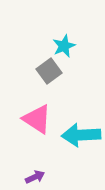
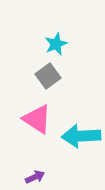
cyan star: moved 8 px left, 2 px up
gray square: moved 1 px left, 5 px down
cyan arrow: moved 1 px down
